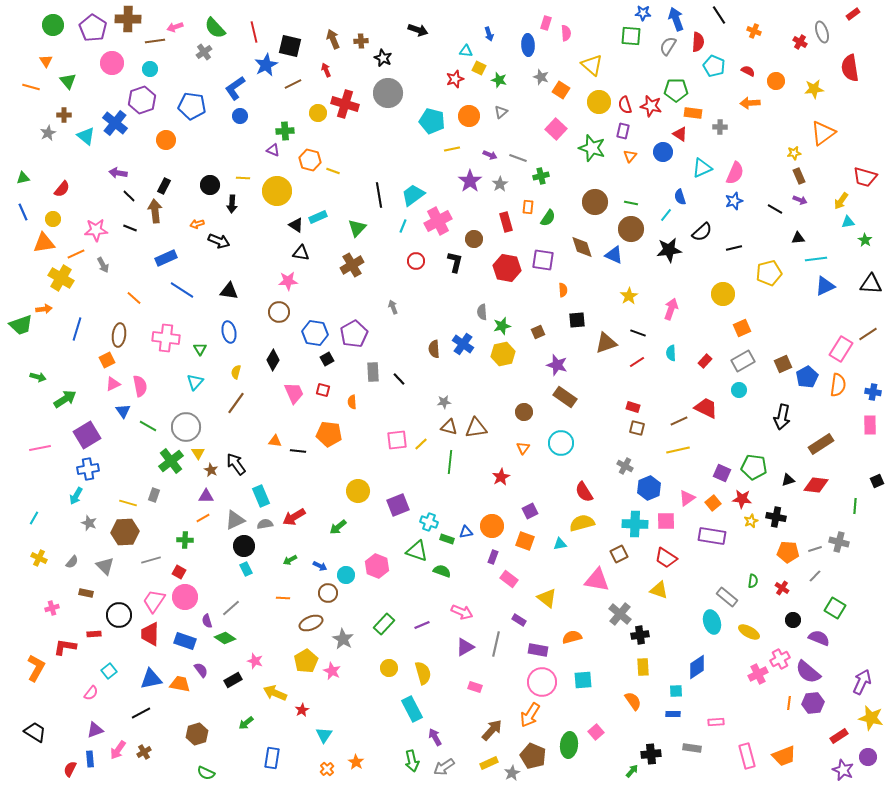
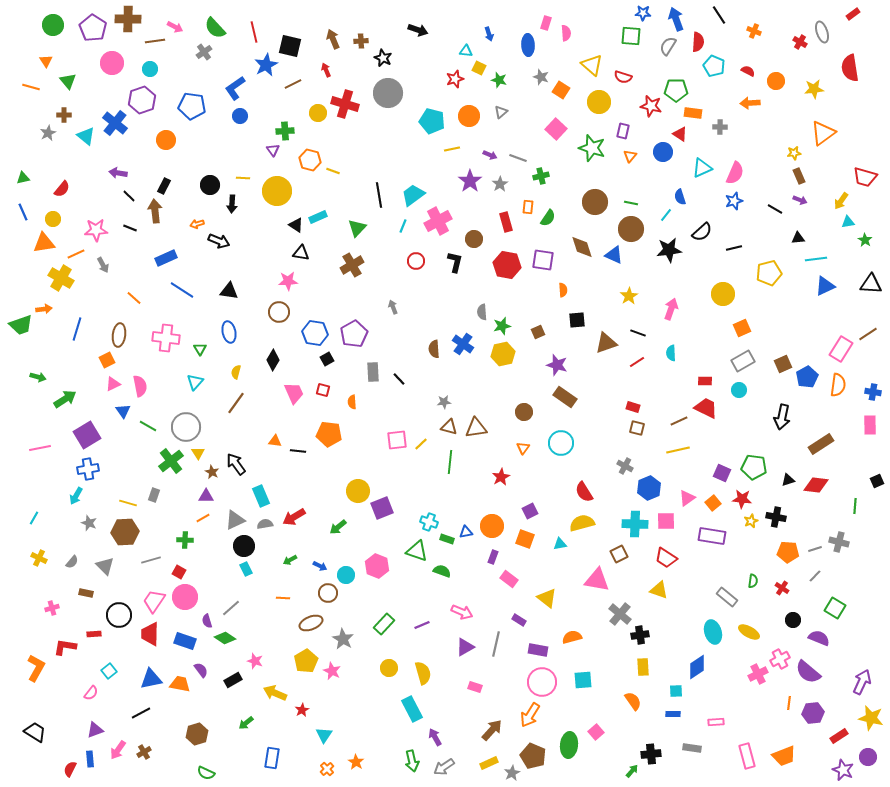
pink arrow at (175, 27): rotated 133 degrees counterclockwise
red semicircle at (625, 105): moved 2 px left, 28 px up; rotated 54 degrees counterclockwise
purple triangle at (273, 150): rotated 32 degrees clockwise
red hexagon at (507, 268): moved 3 px up
red rectangle at (705, 361): moved 20 px down; rotated 48 degrees clockwise
brown star at (211, 470): moved 1 px right, 2 px down
purple square at (398, 505): moved 16 px left, 3 px down
orange square at (525, 541): moved 2 px up
cyan ellipse at (712, 622): moved 1 px right, 10 px down
purple hexagon at (813, 703): moved 10 px down
